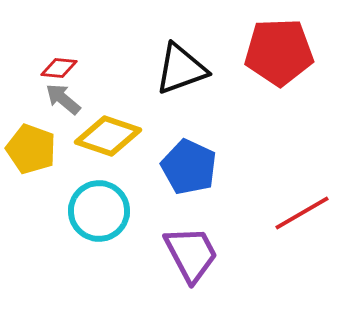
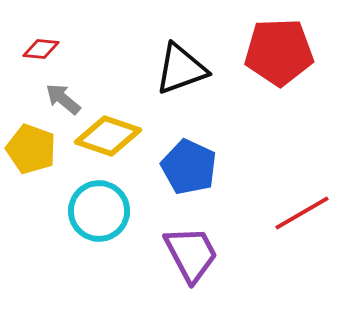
red diamond: moved 18 px left, 19 px up
